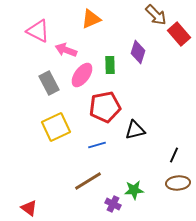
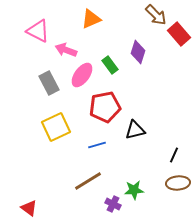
green rectangle: rotated 36 degrees counterclockwise
